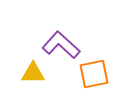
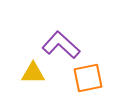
orange square: moved 6 px left, 4 px down
